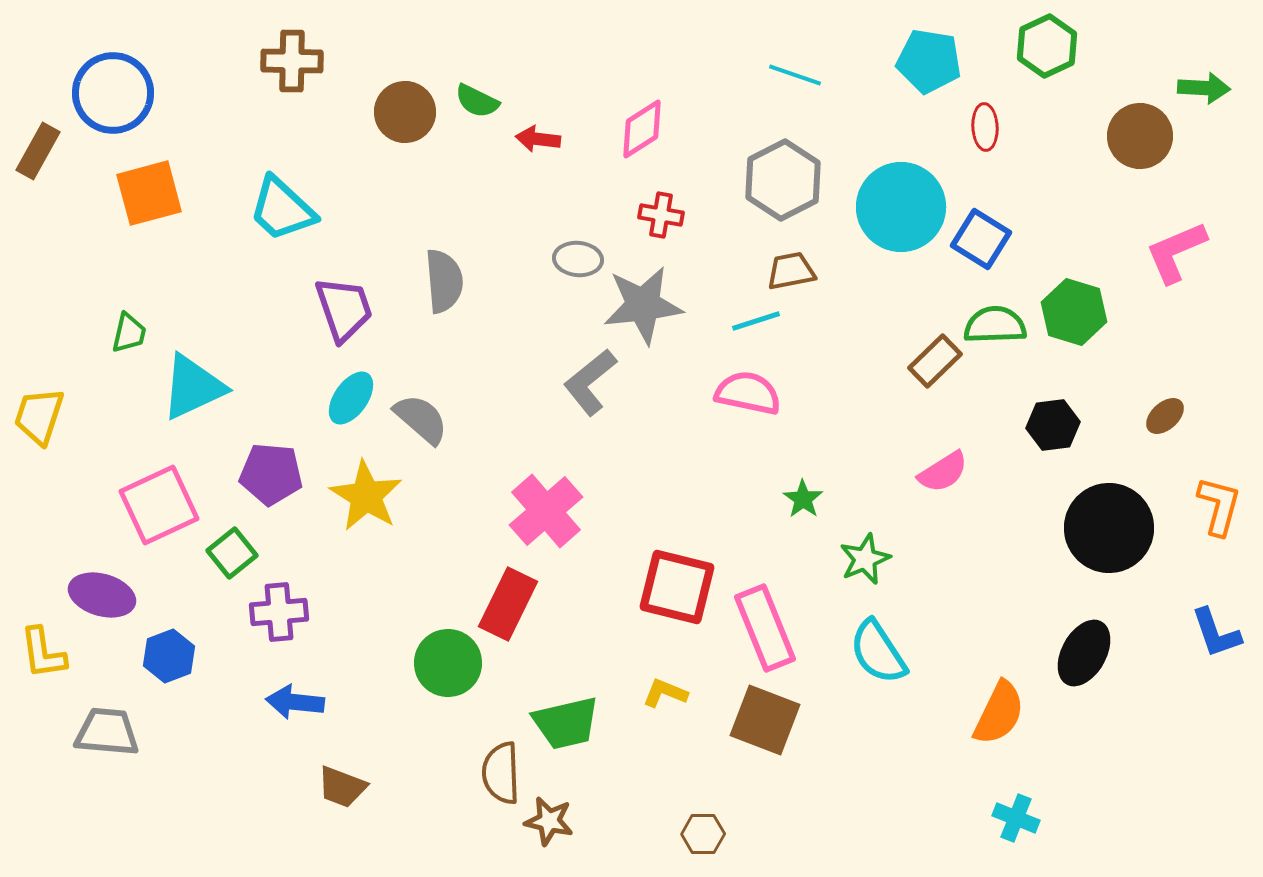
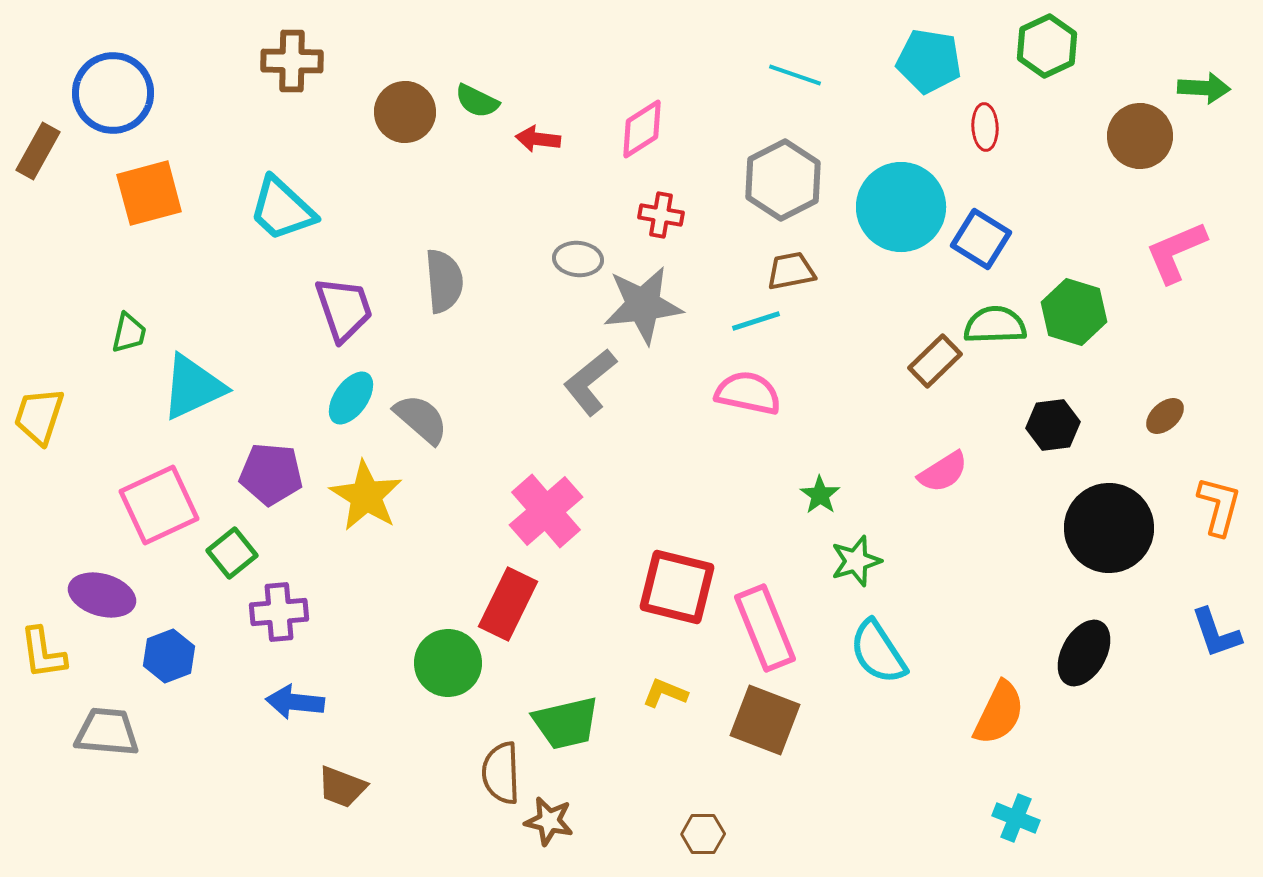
green star at (803, 499): moved 17 px right, 4 px up
green star at (865, 559): moved 9 px left, 2 px down; rotated 6 degrees clockwise
